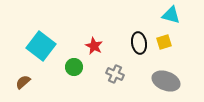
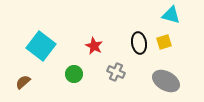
green circle: moved 7 px down
gray cross: moved 1 px right, 2 px up
gray ellipse: rotated 8 degrees clockwise
